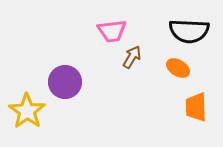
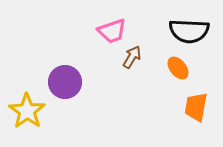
pink trapezoid: rotated 12 degrees counterclockwise
orange ellipse: rotated 20 degrees clockwise
orange trapezoid: rotated 12 degrees clockwise
